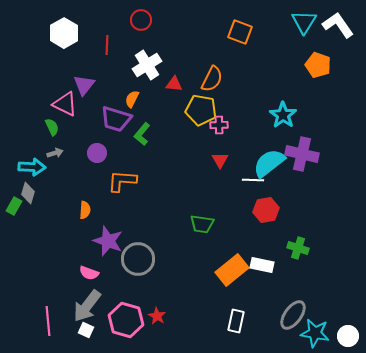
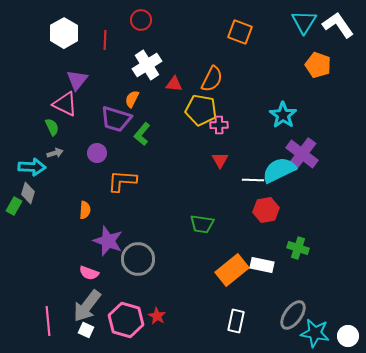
red line at (107, 45): moved 2 px left, 5 px up
purple triangle at (84, 85): moved 7 px left, 5 px up
purple cross at (302, 154): rotated 24 degrees clockwise
cyan semicircle at (269, 163): moved 10 px right, 7 px down; rotated 12 degrees clockwise
